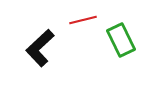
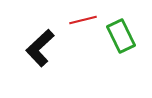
green rectangle: moved 4 px up
